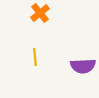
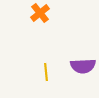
yellow line: moved 11 px right, 15 px down
